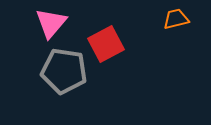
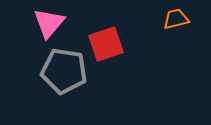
pink triangle: moved 2 px left
red square: rotated 9 degrees clockwise
